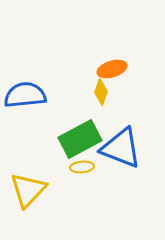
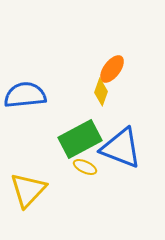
orange ellipse: rotated 36 degrees counterclockwise
yellow ellipse: moved 3 px right; rotated 30 degrees clockwise
